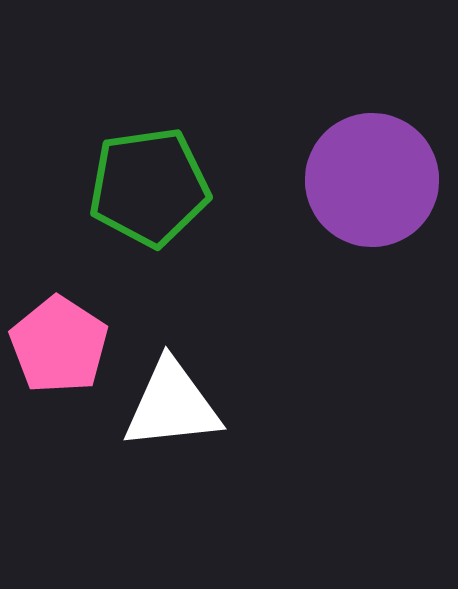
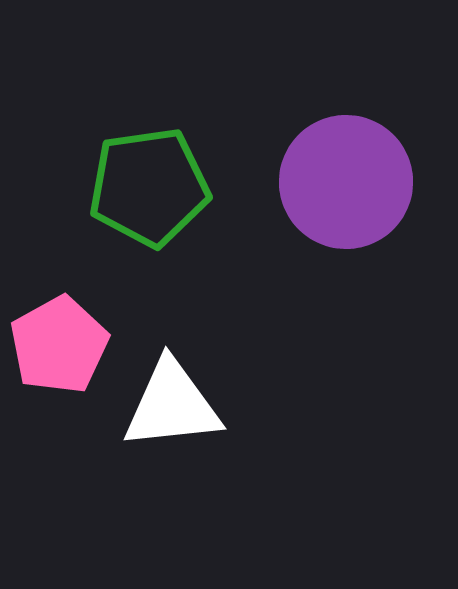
purple circle: moved 26 px left, 2 px down
pink pentagon: rotated 10 degrees clockwise
